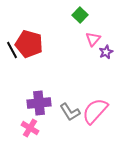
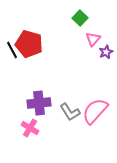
green square: moved 3 px down
